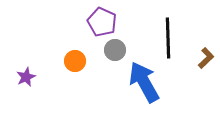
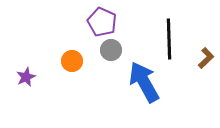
black line: moved 1 px right, 1 px down
gray circle: moved 4 px left
orange circle: moved 3 px left
